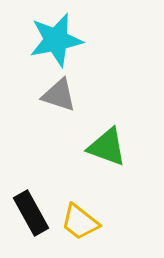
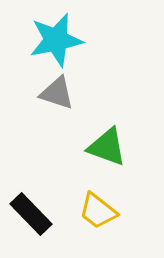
gray triangle: moved 2 px left, 2 px up
black rectangle: moved 1 px down; rotated 15 degrees counterclockwise
yellow trapezoid: moved 18 px right, 11 px up
